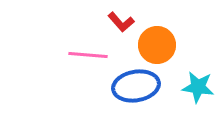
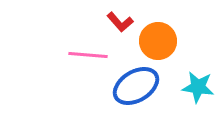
red L-shape: moved 1 px left
orange circle: moved 1 px right, 4 px up
blue ellipse: rotated 21 degrees counterclockwise
